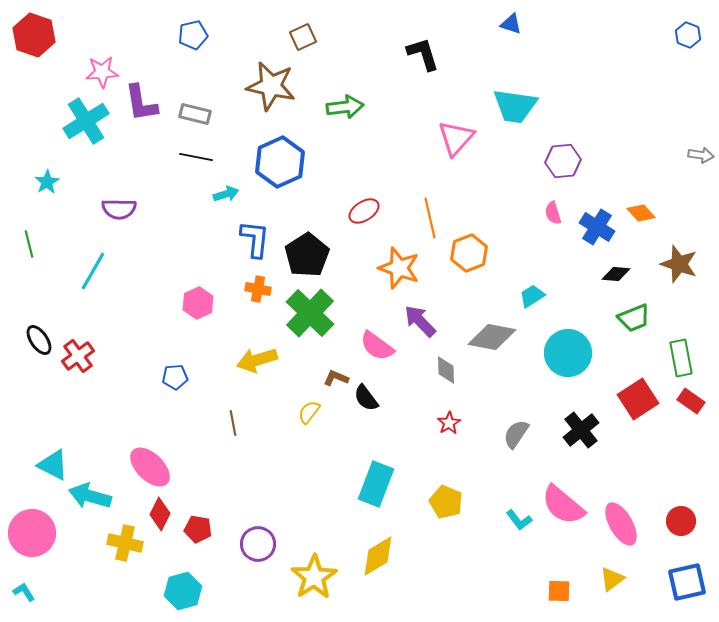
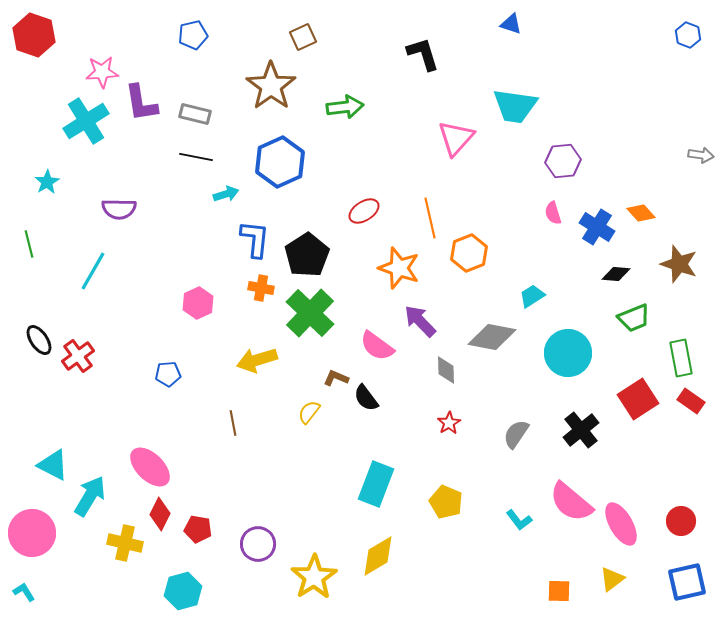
brown star at (271, 86): rotated 24 degrees clockwise
orange cross at (258, 289): moved 3 px right, 1 px up
blue pentagon at (175, 377): moved 7 px left, 3 px up
cyan arrow at (90, 496): rotated 105 degrees clockwise
pink semicircle at (563, 505): moved 8 px right, 3 px up
